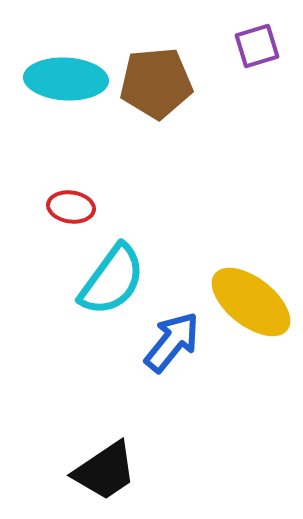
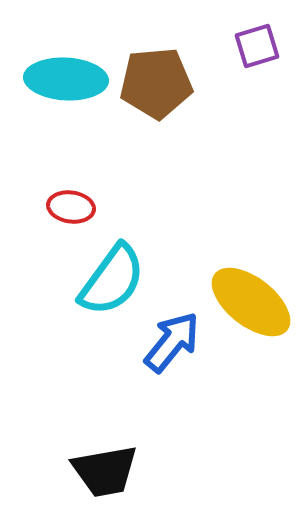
black trapezoid: rotated 24 degrees clockwise
